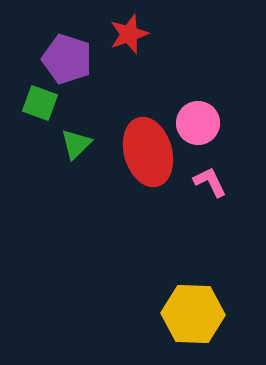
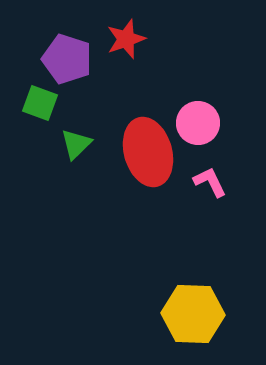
red star: moved 3 px left, 5 px down
